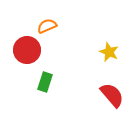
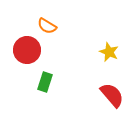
orange semicircle: rotated 126 degrees counterclockwise
